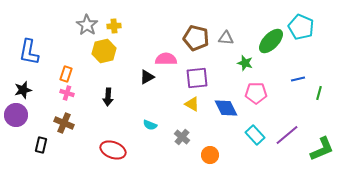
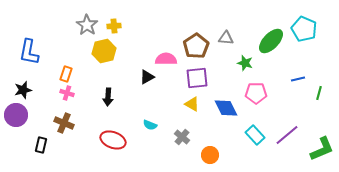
cyan pentagon: moved 3 px right, 2 px down
brown pentagon: moved 8 px down; rotated 25 degrees clockwise
red ellipse: moved 10 px up
